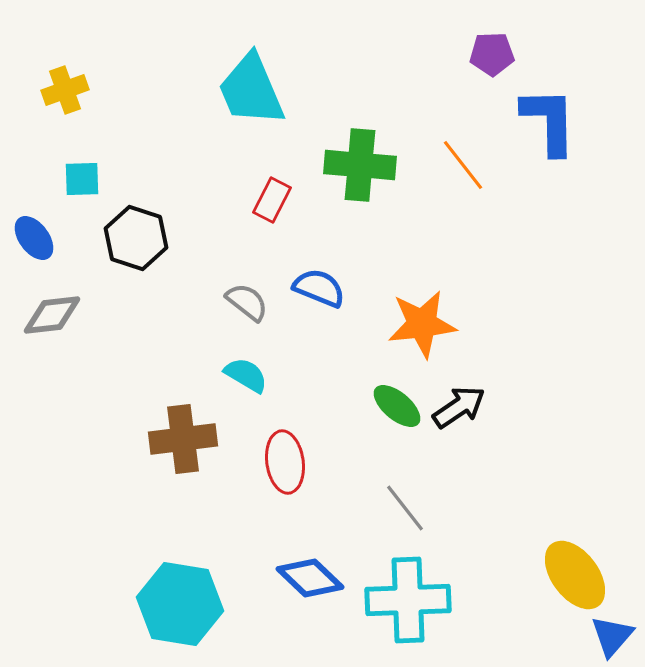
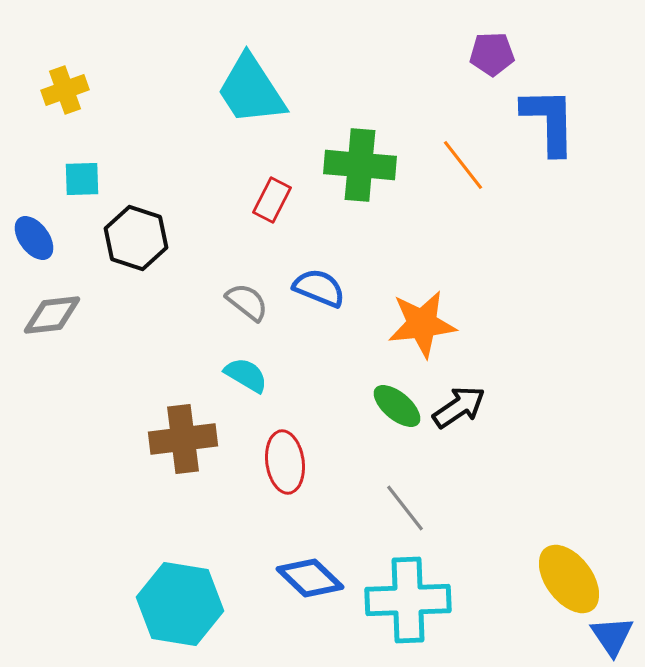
cyan trapezoid: rotated 10 degrees counterclockwise
yellow ellipse: moved 6 px left, 4 px down
blue triangle: rotated 15 degrees counterclockwise
